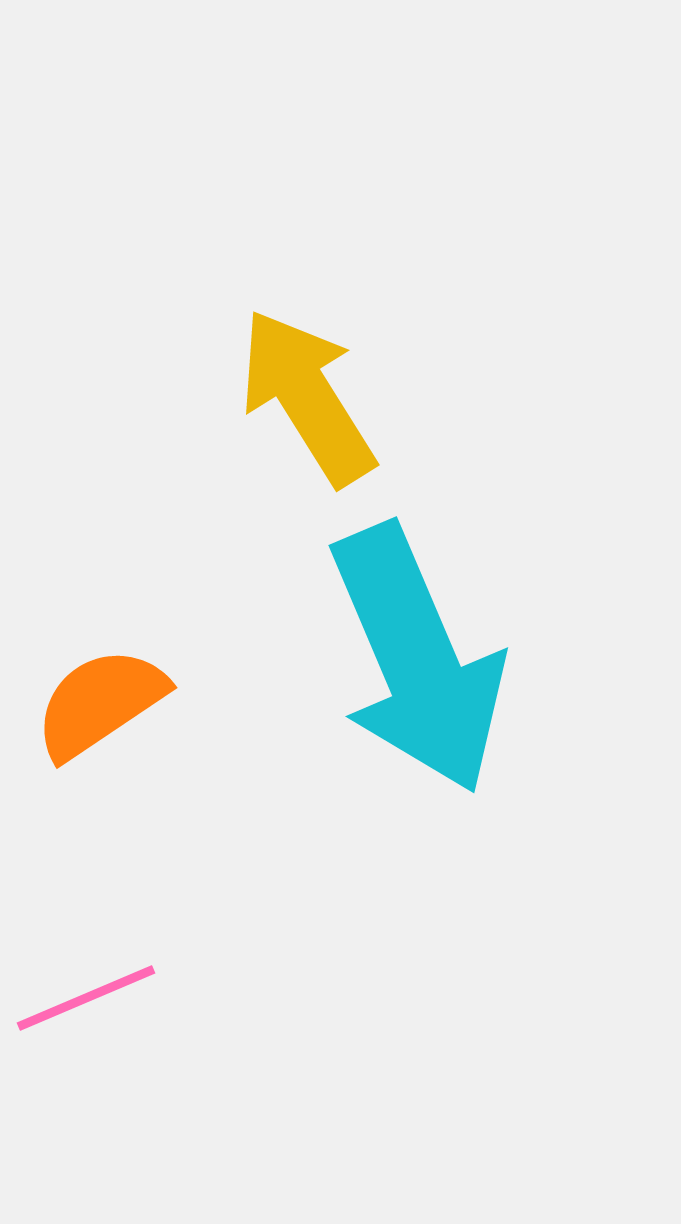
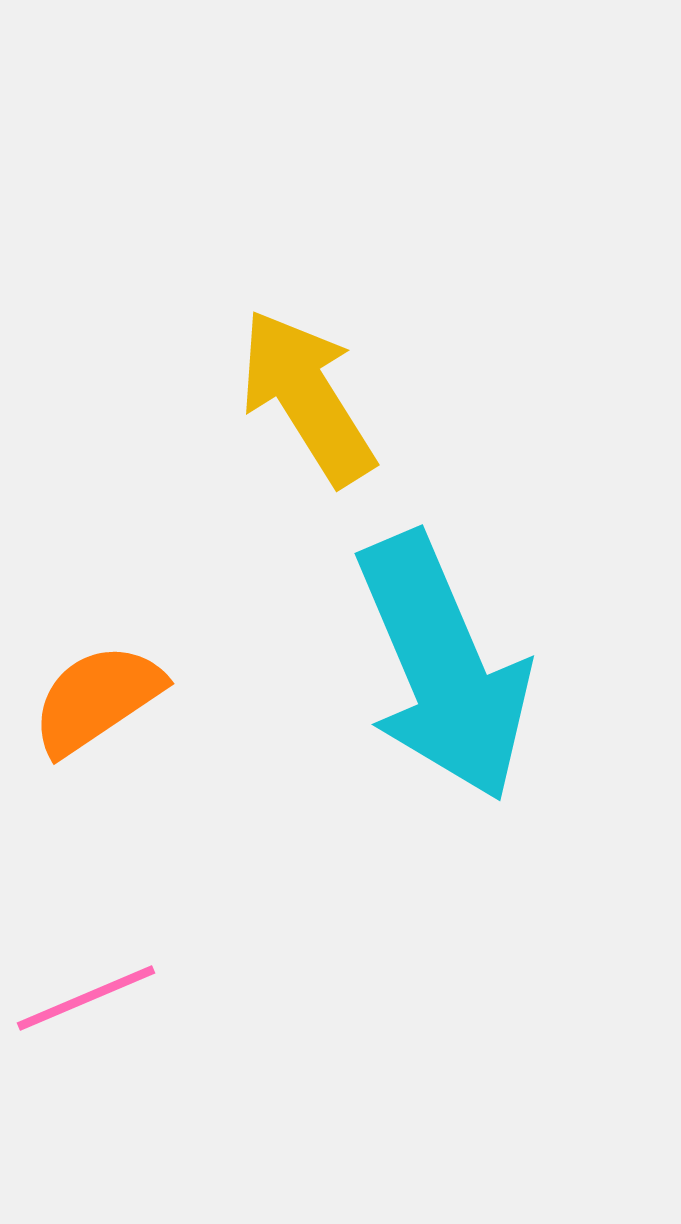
cyan arrow: moved 26 px right, 8 px down
orange semicircle: moved 3 px left, 4 px up
